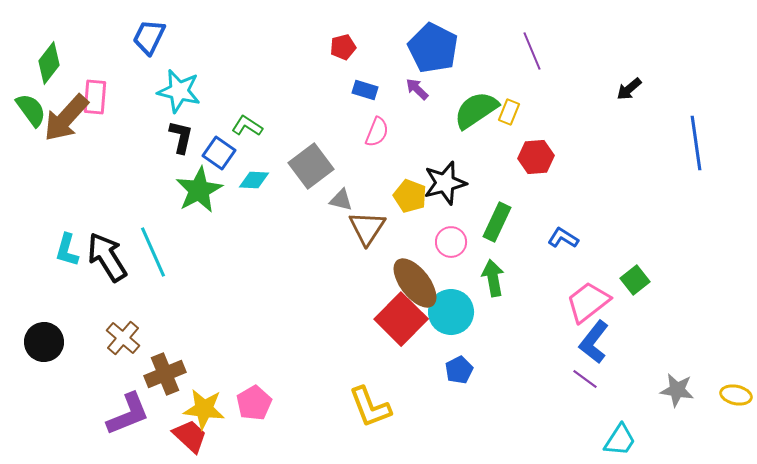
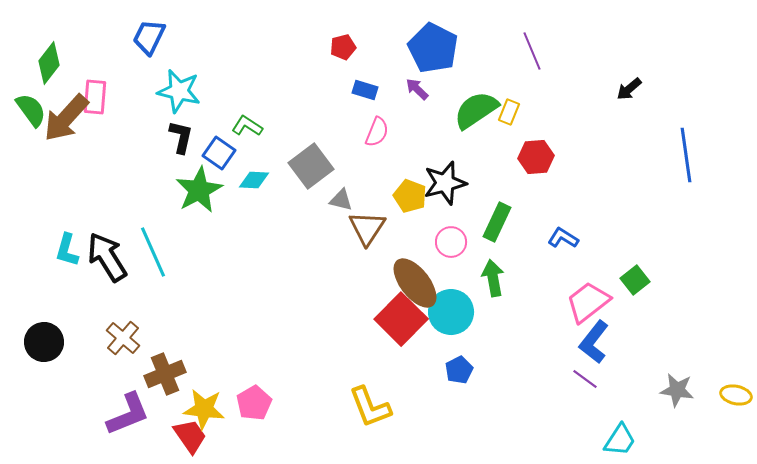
blue line at (696, 143): moved 10 px left, 12 px down
red trapezoid at (190, 436): rotated 12 degrees clockwise
